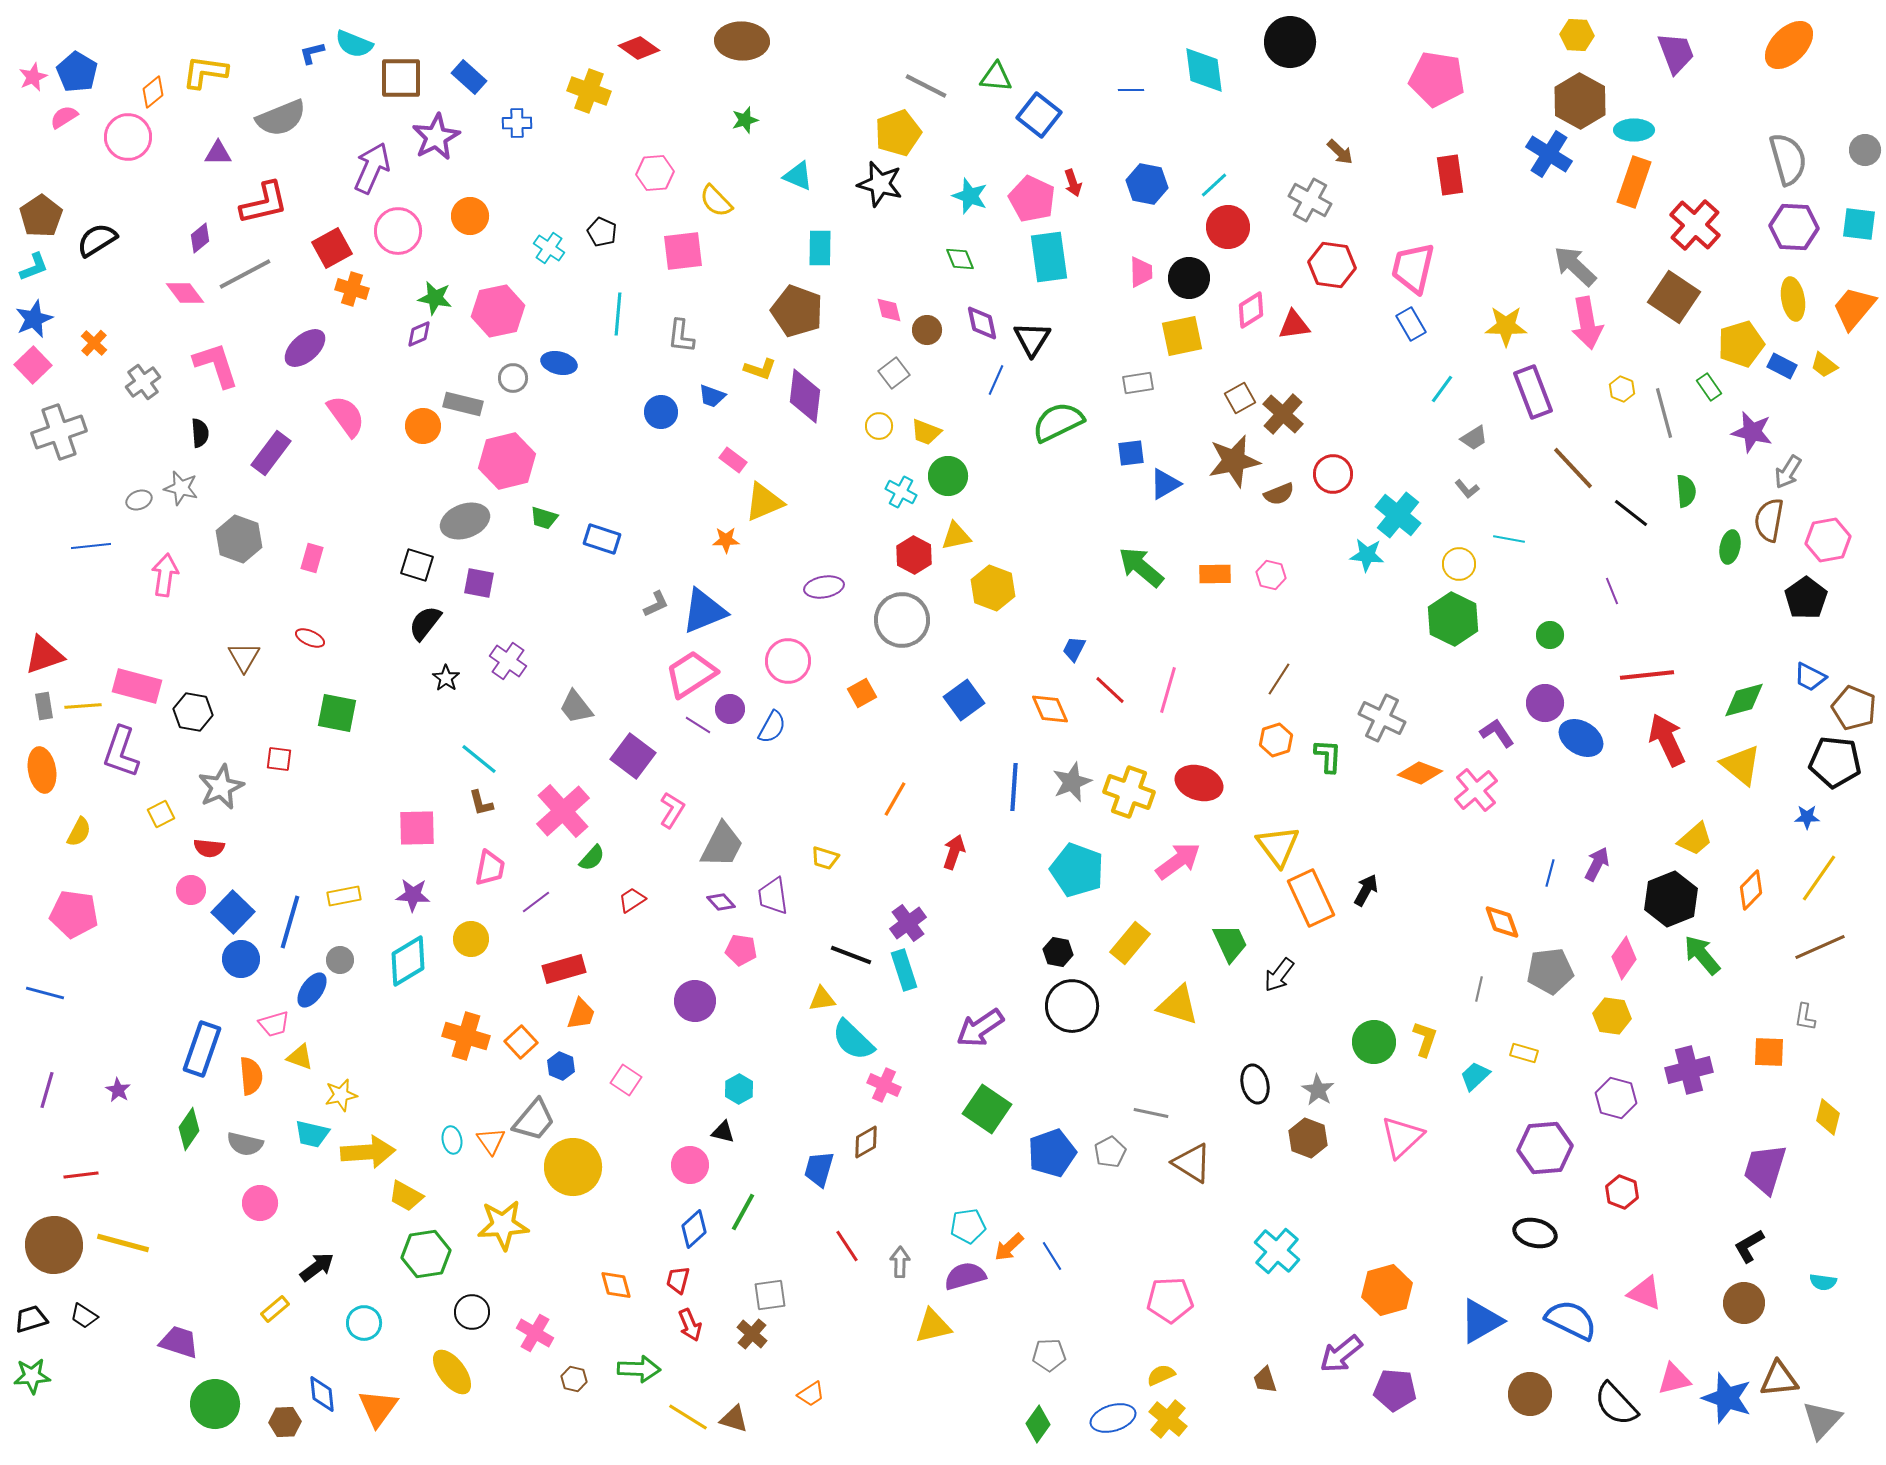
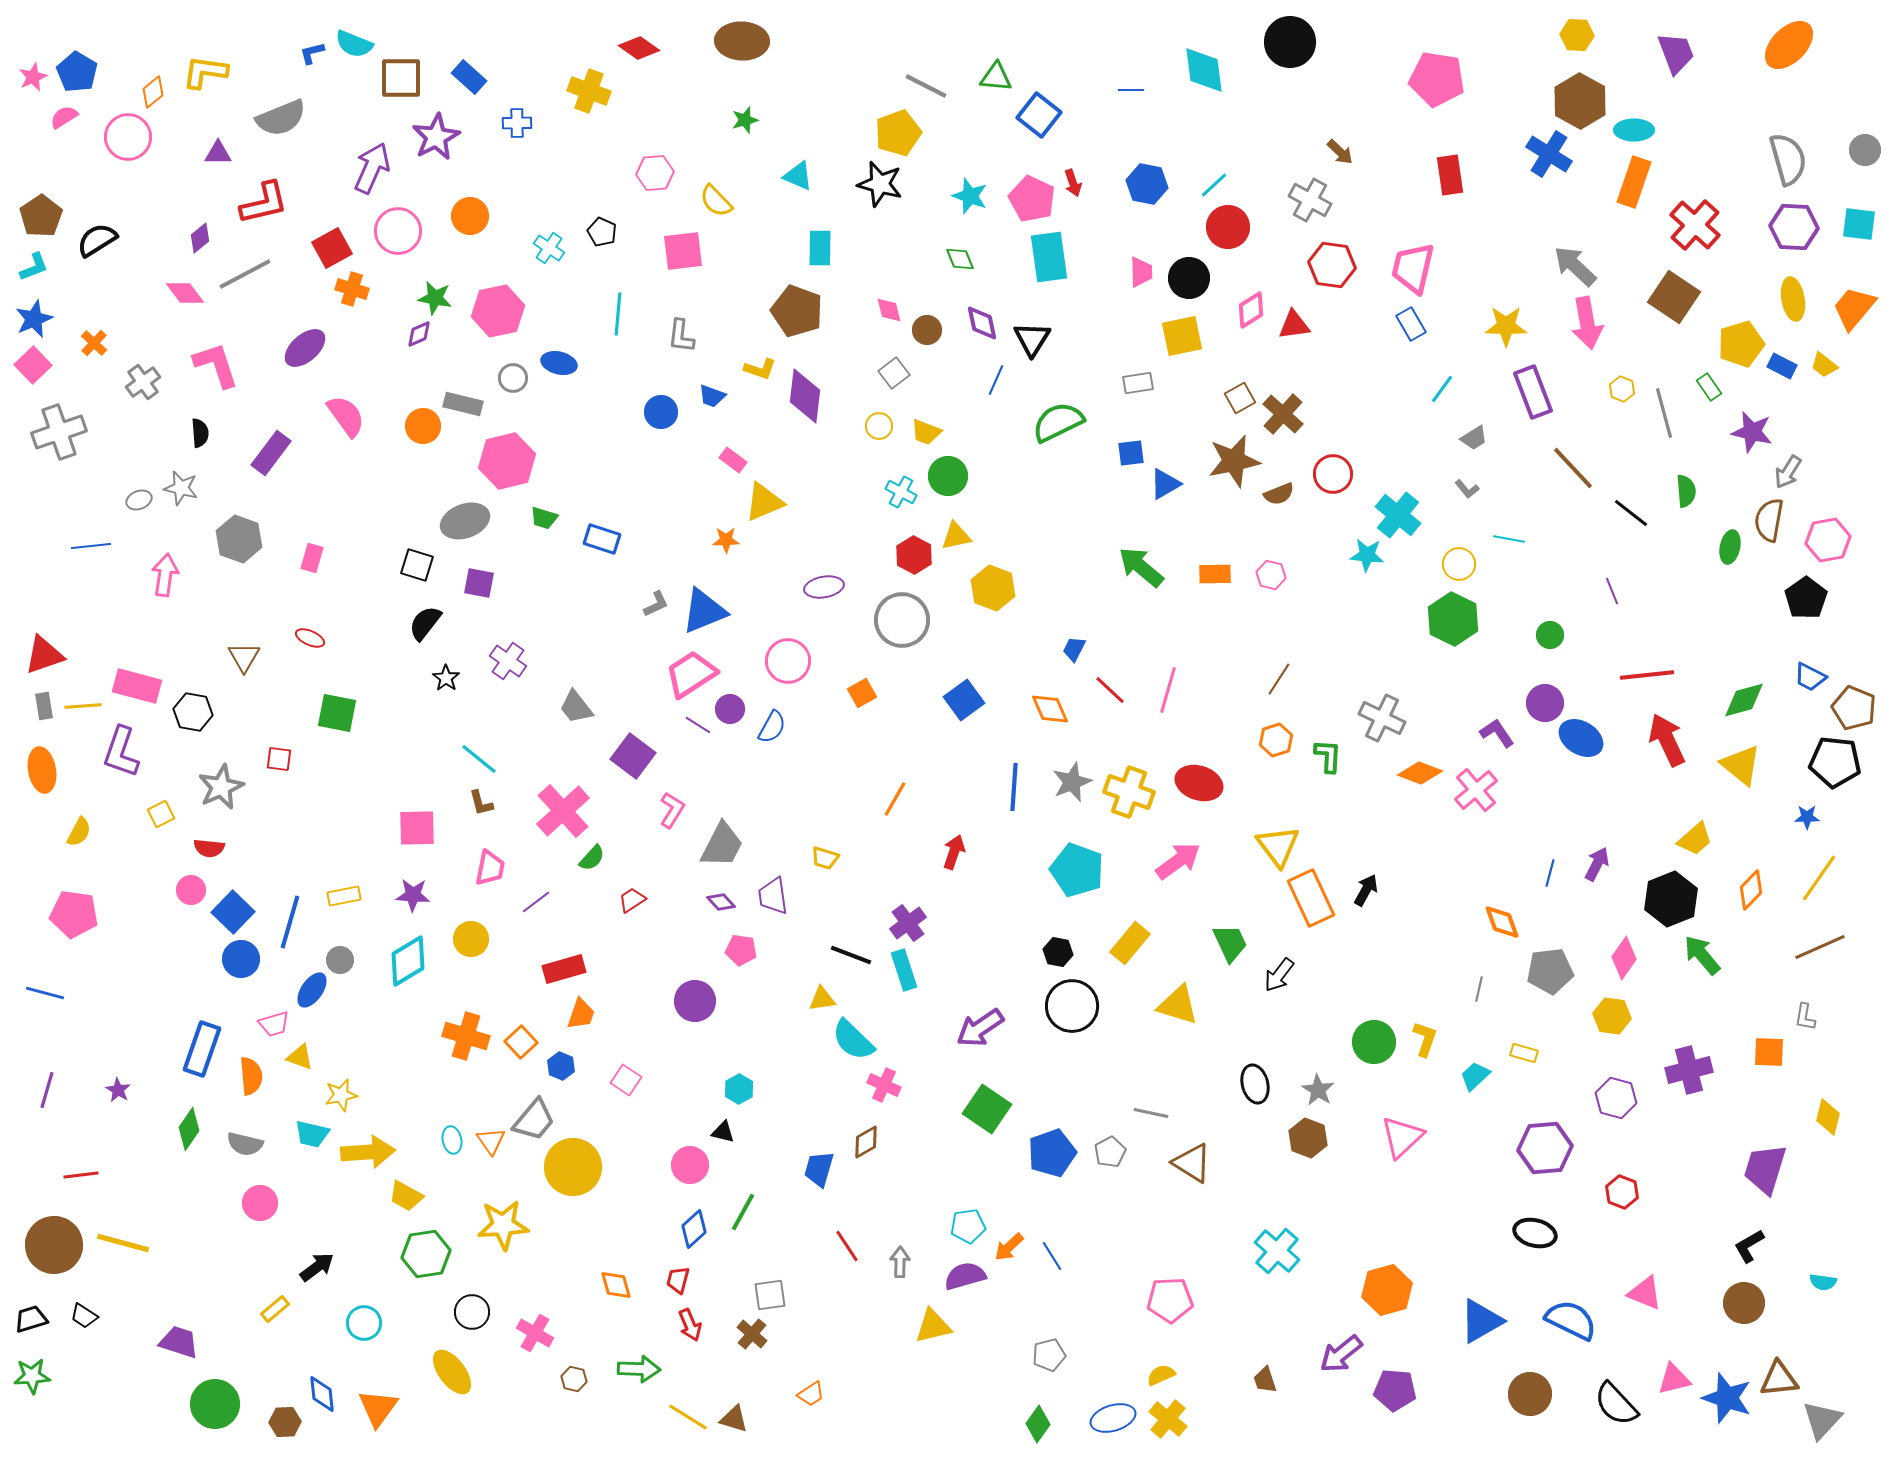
gray pentagon at (1049, 1355): rotated 12 degrees counterclockwise
